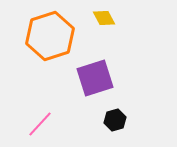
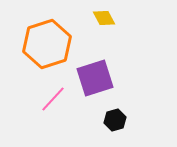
orange hexagon: moved 3 px left, 8 px down
pink line: moved 13 px right, 25 px up
